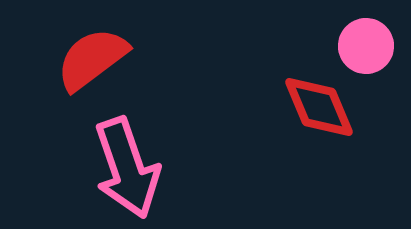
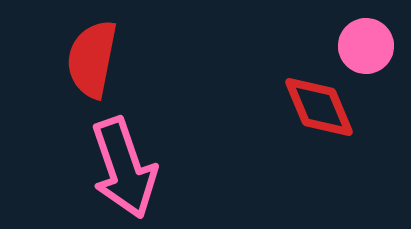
red semicircle: rotated 42 degrees counterclockwise
pink arrow: moved 3 px left
